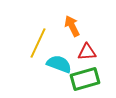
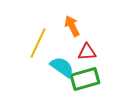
cyan semicircle: moved 3 px right, 3 px down; rotated 15 degrees clockwise
